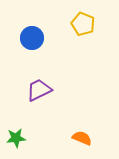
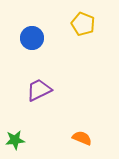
green star: moved 1 px left, 2 px down
